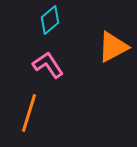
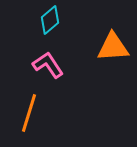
orange triangle: rotated 24 degrees clockwise
